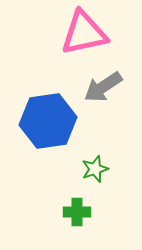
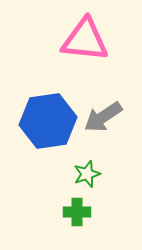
pink triangle: moved 1 px right, 7 px down; rotated 18 degrees clockwise
gray arrow: moved 30 px down
green star: moved 8 px left, 5 px down
